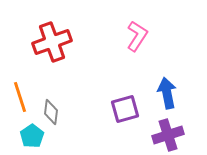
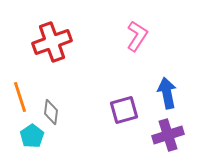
purple square: moved 1 px left, 1 px down
